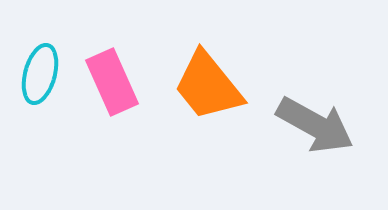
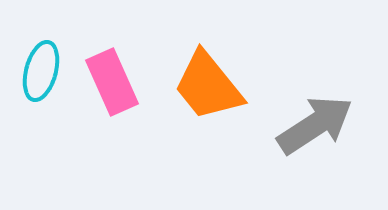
cyan ellipse: moved 1 px right, 3 px up
gray arrow: rotated 62 degrees counterclockwise
